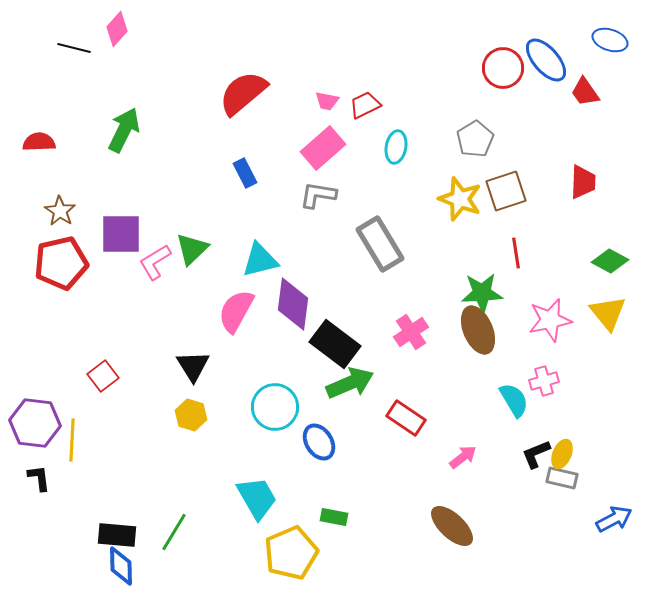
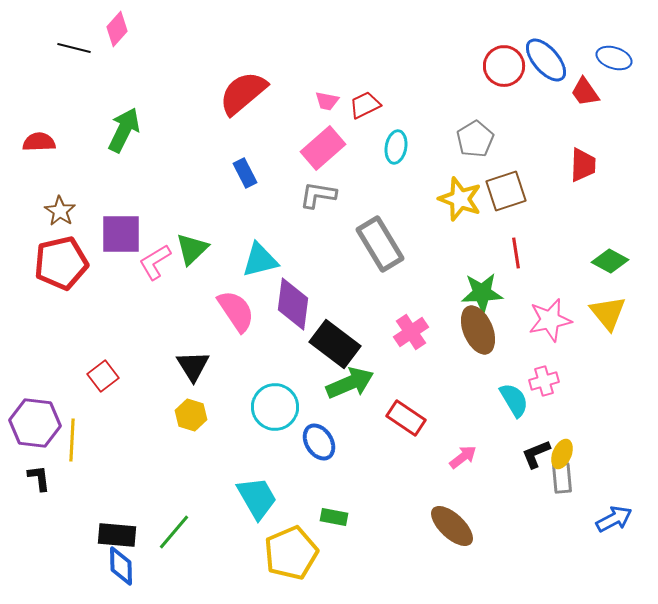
blue ellipse at (610, 40): moved 4 px right, 18 px down
red circle at (503, 68): moved 1 px right, 2 px up
red trapezoid at (583, 182): moved 17 px up
pink semicircle at (236, 311): rotated 117 degrees clockwise
gray rectangle at (562, 478): rotated 72 degrees clockwise
green line at (174, 532): rotated 9 degrees clockwise
